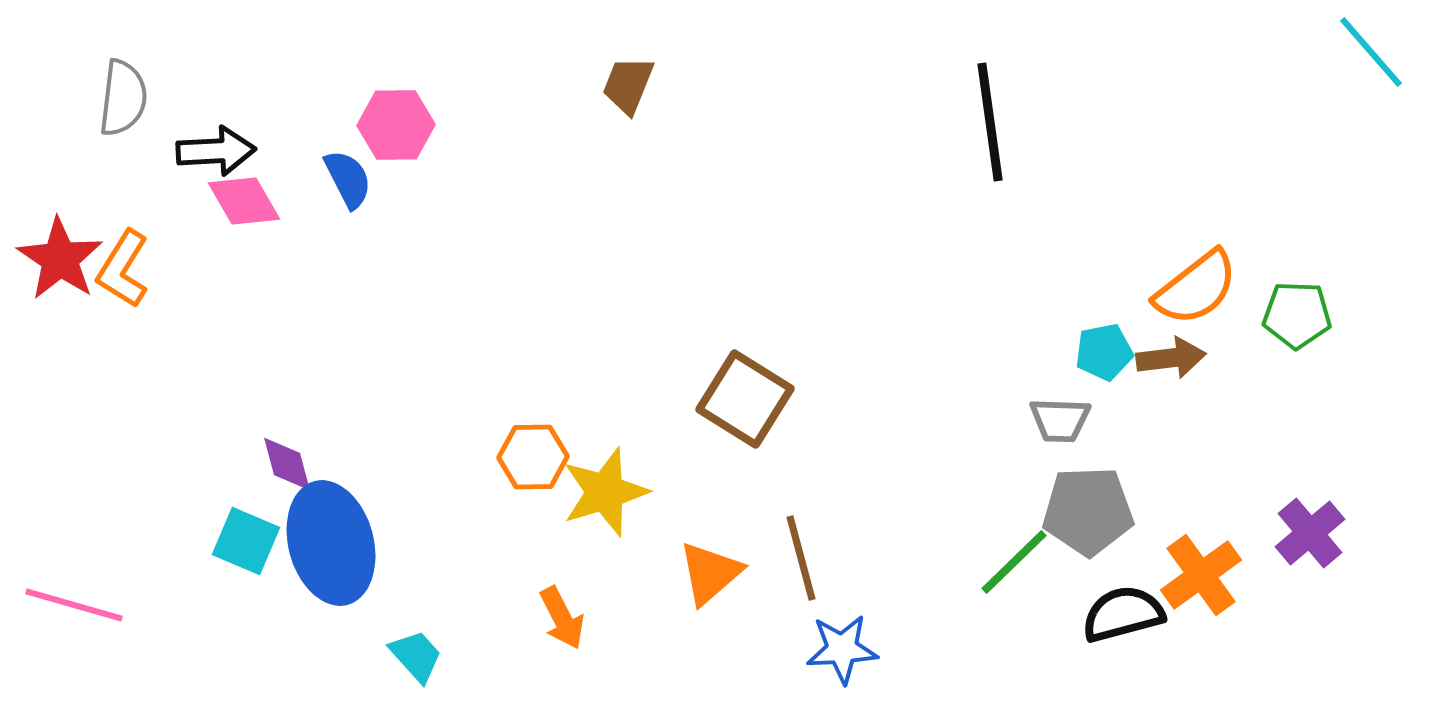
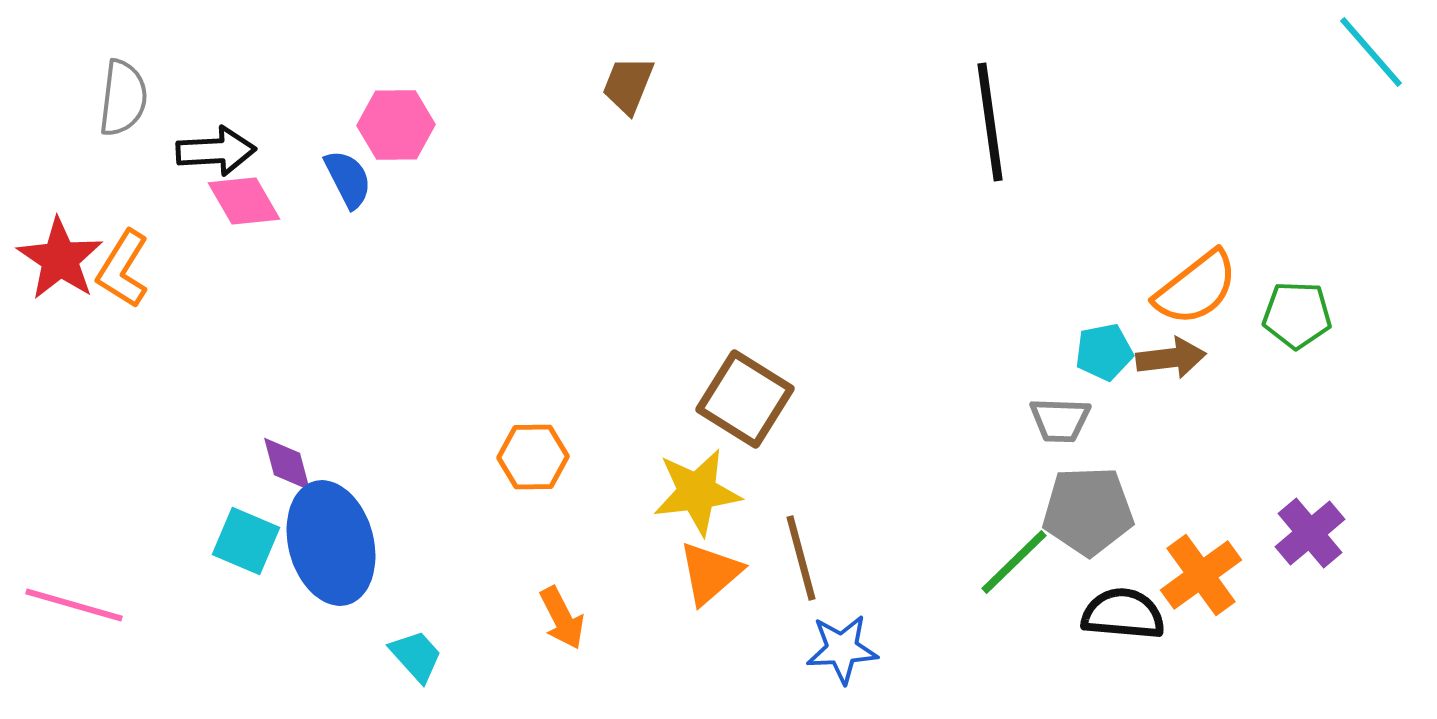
yellow star: moved 92 px right; rotated 10 degrees clockwise
black semicircle: rotated 20 degrees clockwise
